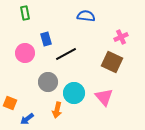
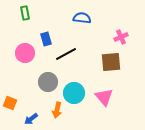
blue semicircle: moved 4 px left, 2 px down
brown square: moved 1 px left; rotated 30 degrees counterclockwise
blue arrow: moved 4 px right
